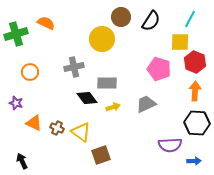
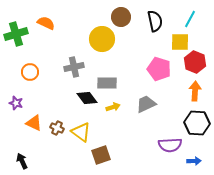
black semicircle: moved 4 px right; rotated 45 degrees counterclockwise
